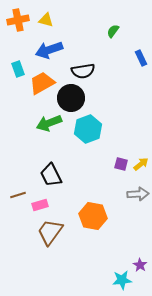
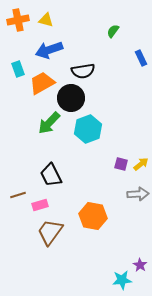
green arrow: rotated 25 degrees counterclockwise
